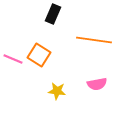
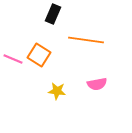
orange line: moved 8 px left
